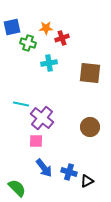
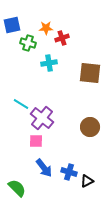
blue square: moved 2 px up
cyan line: rotated 21 degrees clockwise
